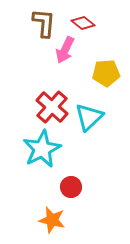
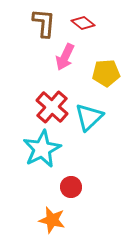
pink arrow: moved 7 px down
